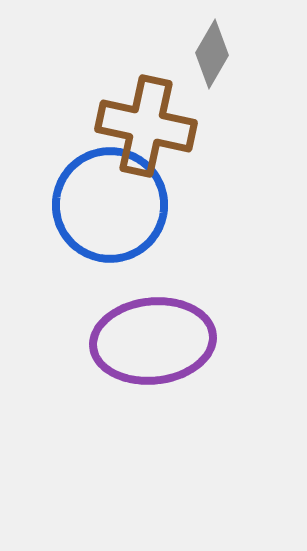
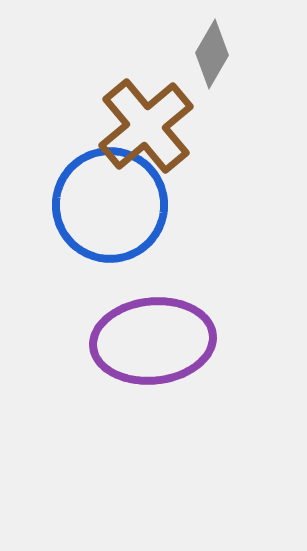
brown cross: rotated 38 degrees clockwise
